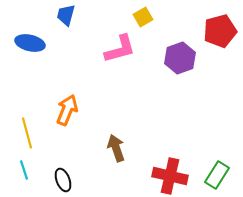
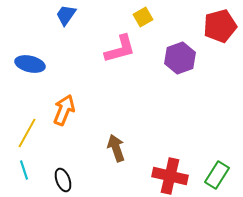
blue trapezoid: rotated 20 degrees clockwise
red pentagon: moved 5 px up
blue ellipse: moved 21 px down
orange arrow: moved 3 px left
yellow line: rotated 44 degrees clockwise
